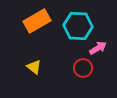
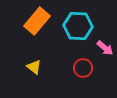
orange rectangle: rotated 20 degrees counterclockwise
pink arrow: moved 7 px right; rotated 72 degrees clockwise
